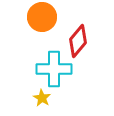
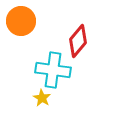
orange circle: moved 21 px left, 4 px down
cyan cross: moved 1 px left, 1 px down; rotated 8 degrees clockwise
